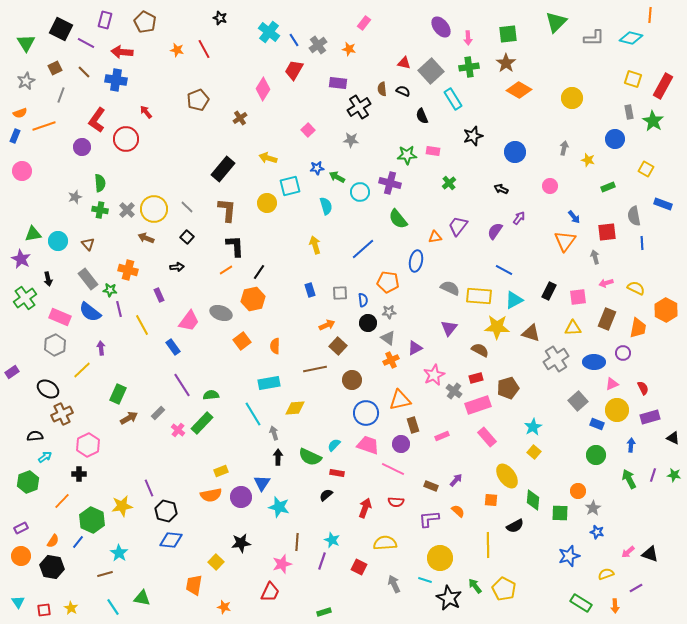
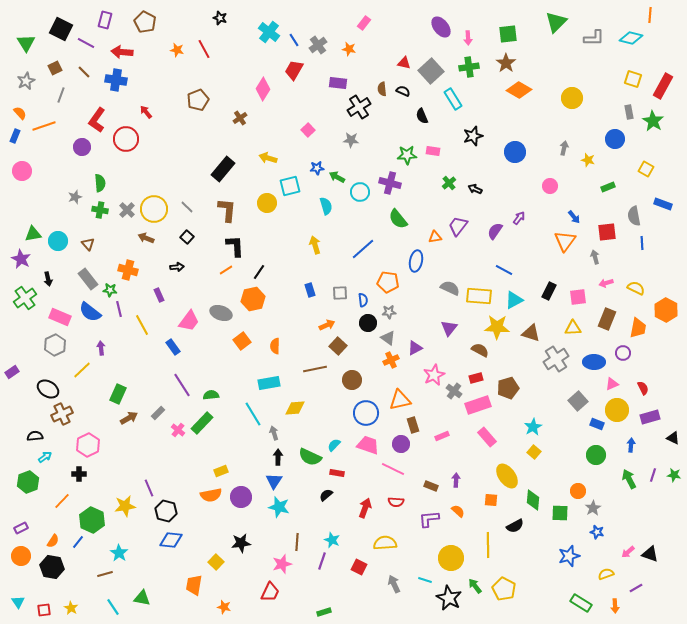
orange semicircle at (20, 113): rotated 112 degrees counterclockwise
black arrow at (501, 189): moved 26 px left
purple arrow at (456, 480): rotated 40 degrees counterclockwise
blue triangle at (262, 483): moved 12 px right, 2 px up
yellow star at (122, 506): moved 3 px right
yellow circle at (440, 558): moved 11 px right
